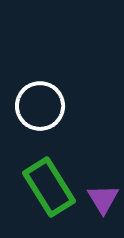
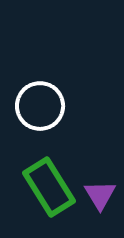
purple triangle: moved 3 px left, 4 px up
